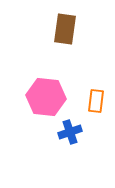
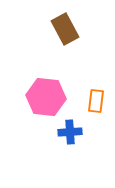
brown rectangle: rotated 36 degrees counterclockwise
blue cross: rotated 15 degrees clockwise
